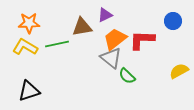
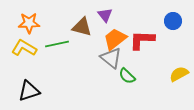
purple triangle: rotated 42 degrees counterclockwise
brown triangle: rotated 25 degrees clockwise
yellow L-shape: moved 1 px left, 1 px down
yellow semicircle: moved 3 px down
